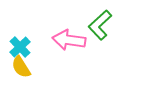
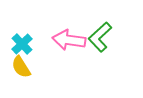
green L-shape: moved 12 px down
cyan cross: moved 2 px right, 3 px up
